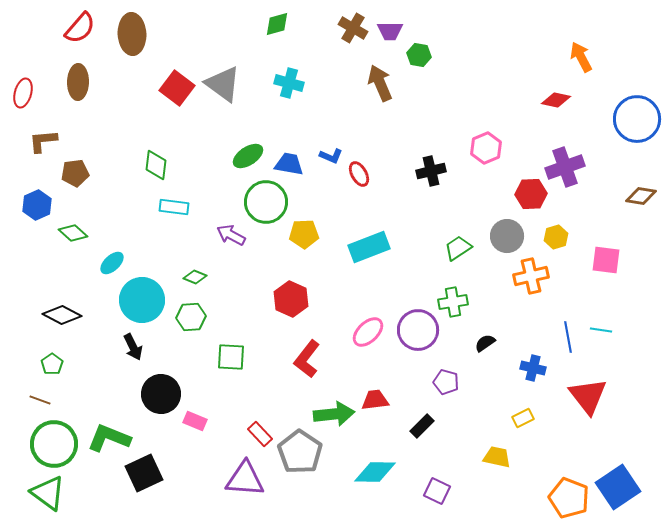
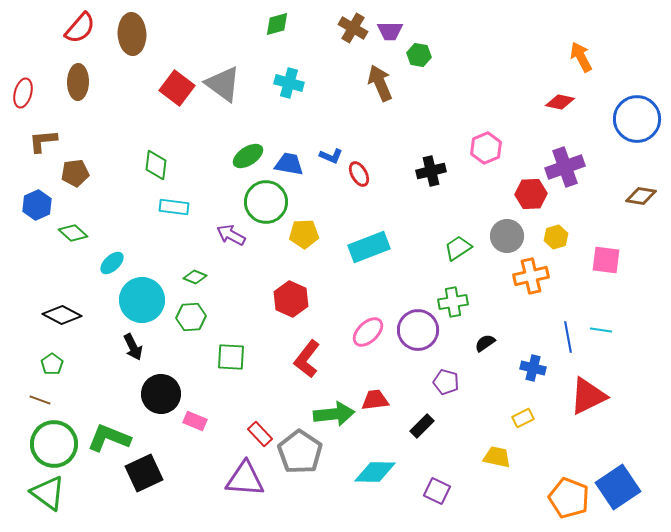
red diamond at (556, 100): moved 4 px right, 2 px down
red triangle at (588, 396): rotated 42 degrees clockwise
